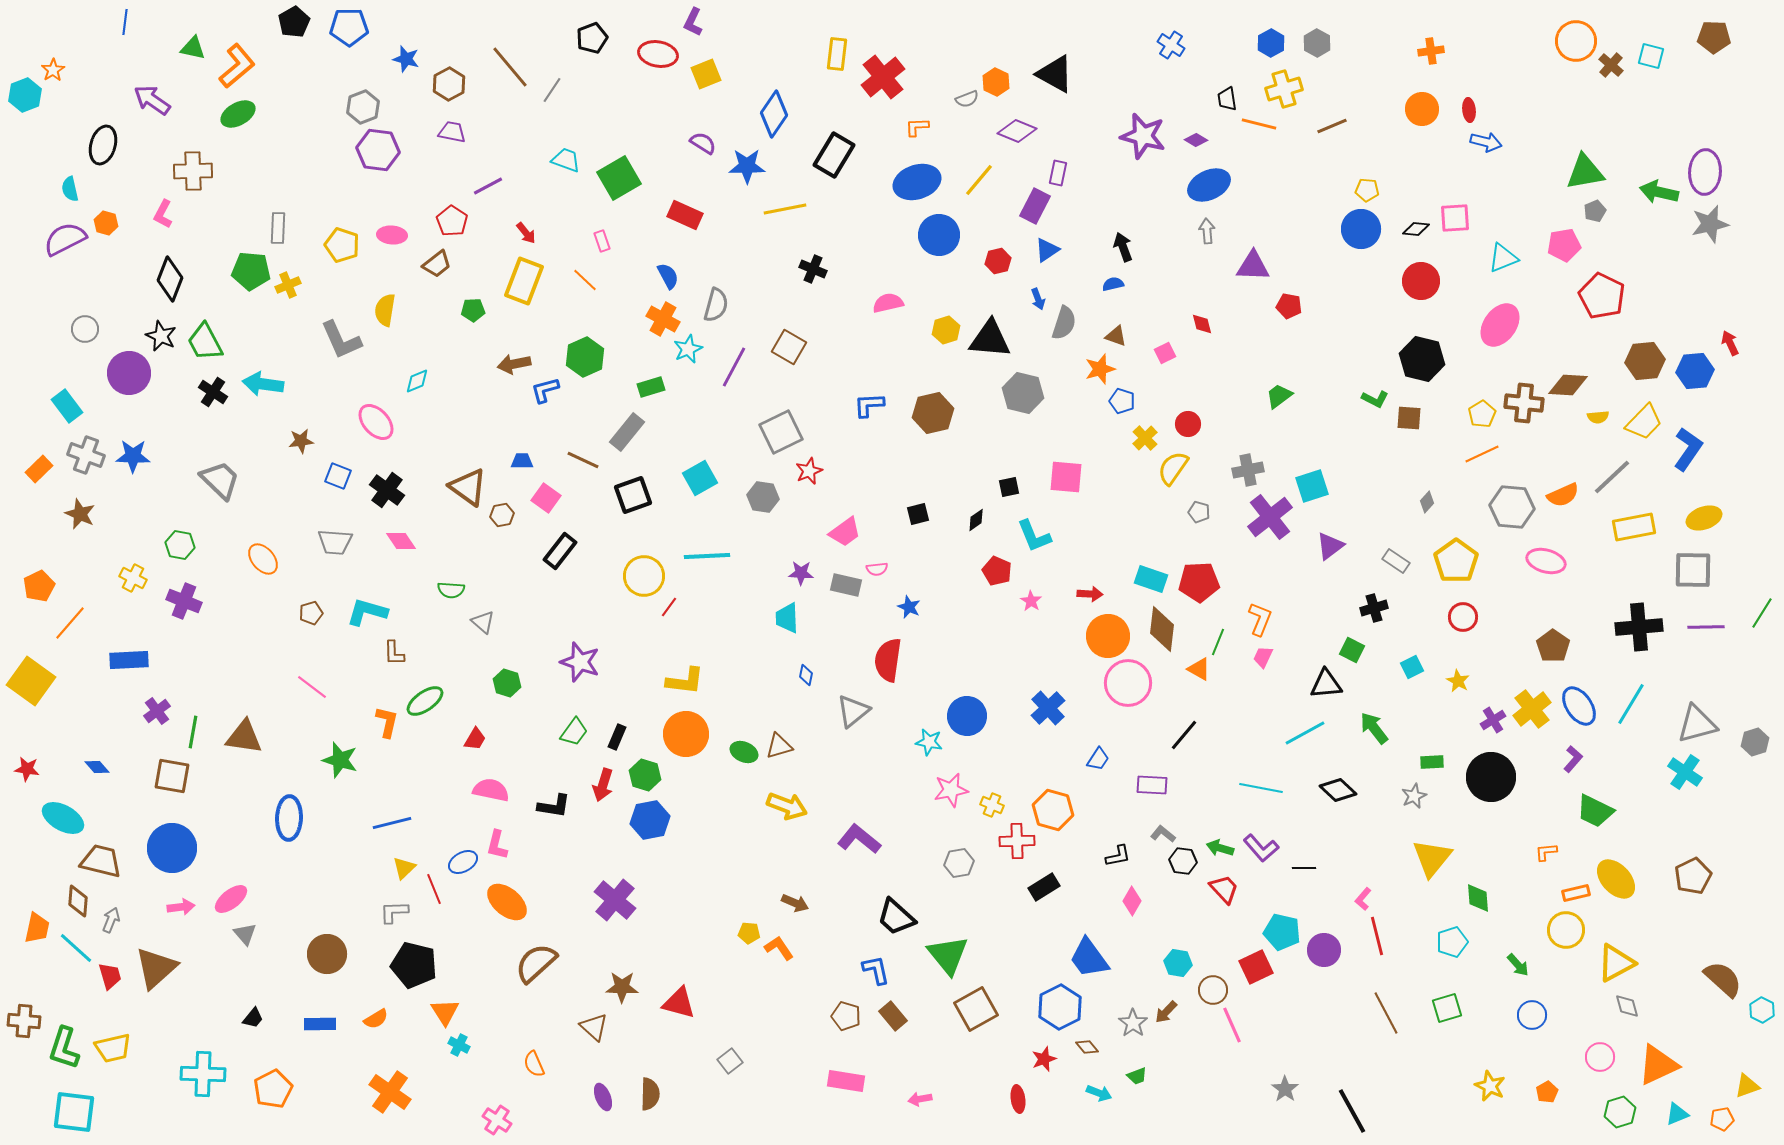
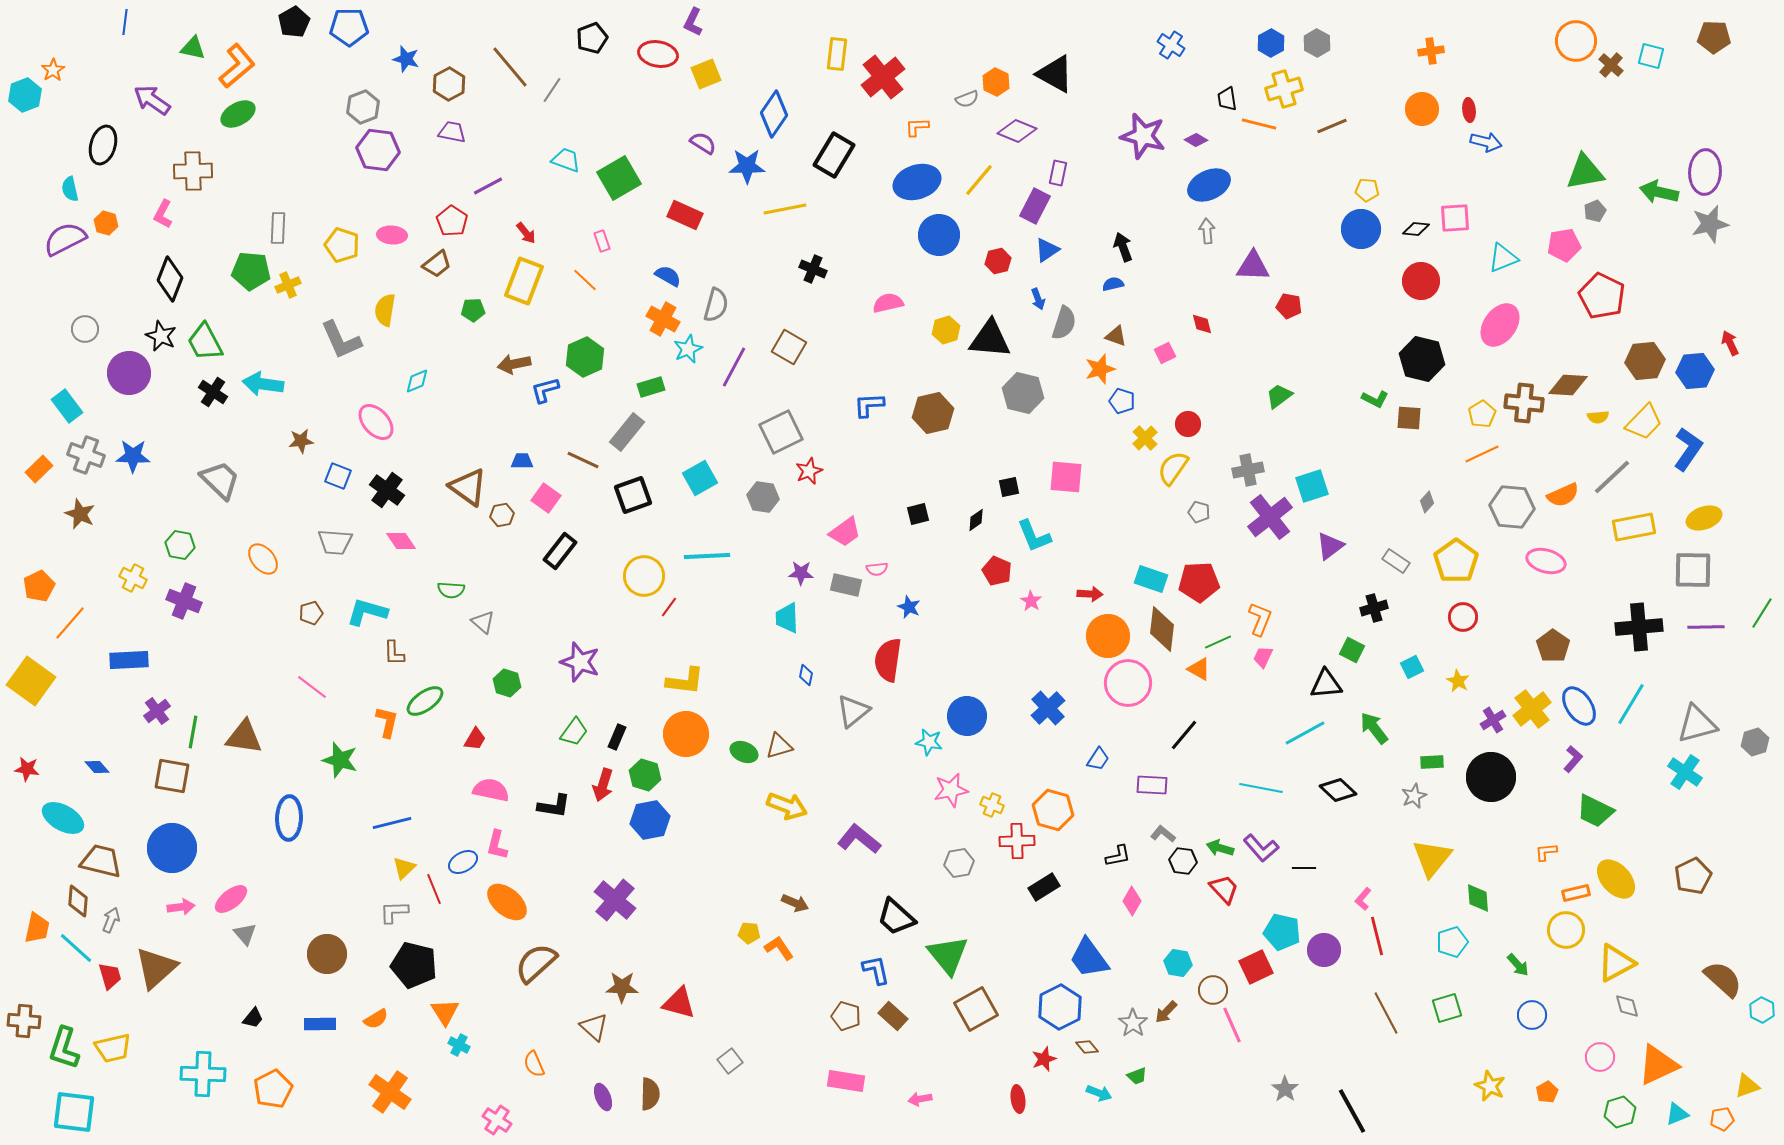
blue semicircle at (668, 276): rotated 32 degrees counterclockwise
green line at (1218, 642): rotated 44 degrees clockwise
brown rectangle at (893, 1016): rotated 8 degrees counterclockwise
